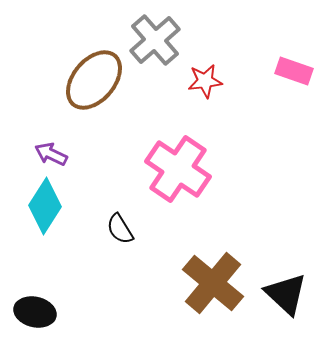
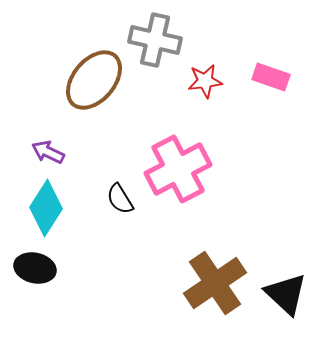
gray cross: rotated 36 degrees counterclockwise
pink rectangle: moved 23 px left, 6 px down
purple arrow: moved 3 px left, 2 px up
pink cross: rotated 28 degrees clockwise
cyan diamond: moved 1 px right, 2 px down
black semicircle: moved 30 px up
brown cross: moved 2 px right; rotated 16 degrees clockwise
black ellipse: moved 44 px up
